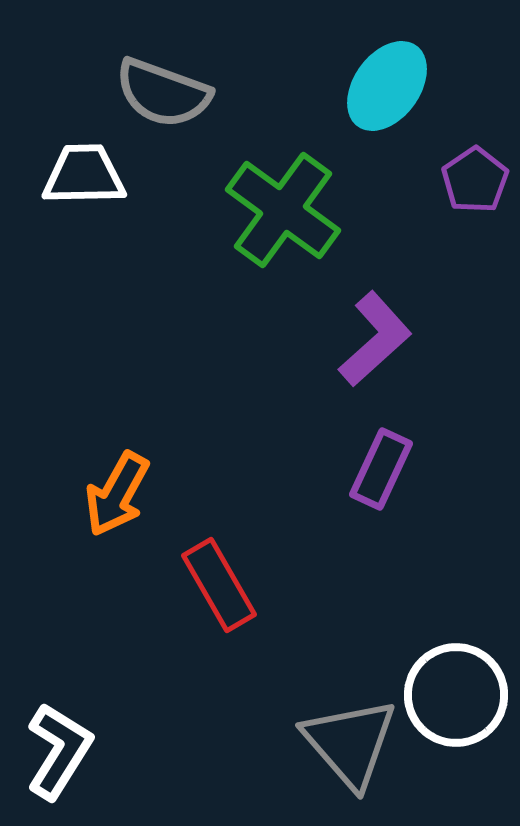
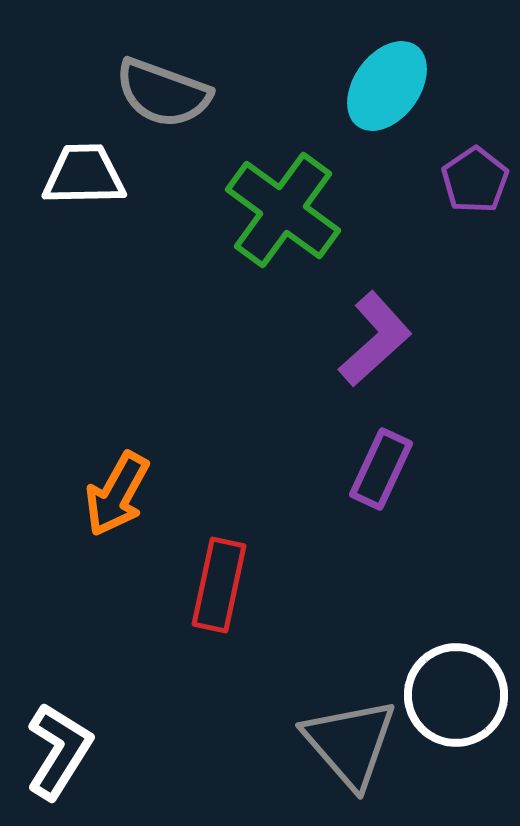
red rectangle: rotated 42 degrees clockwise
